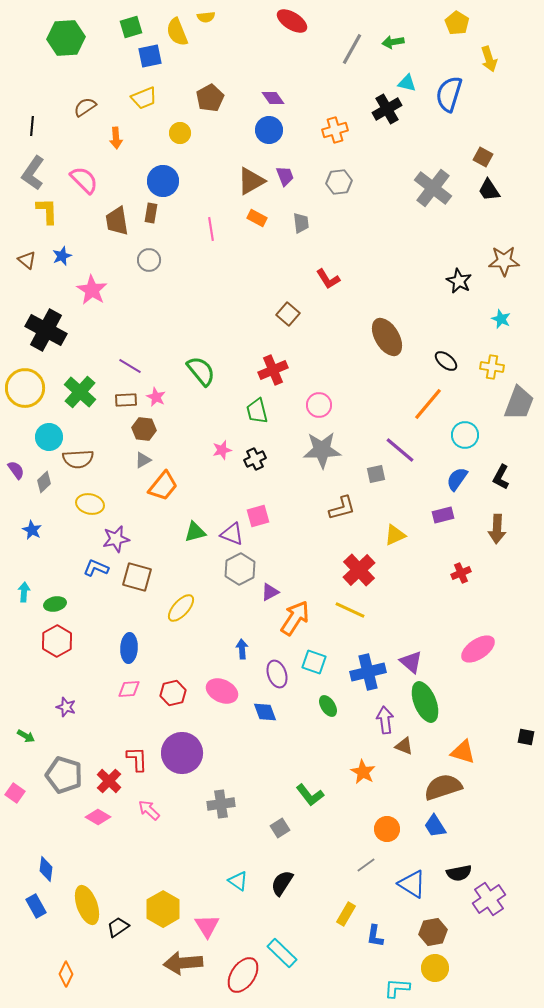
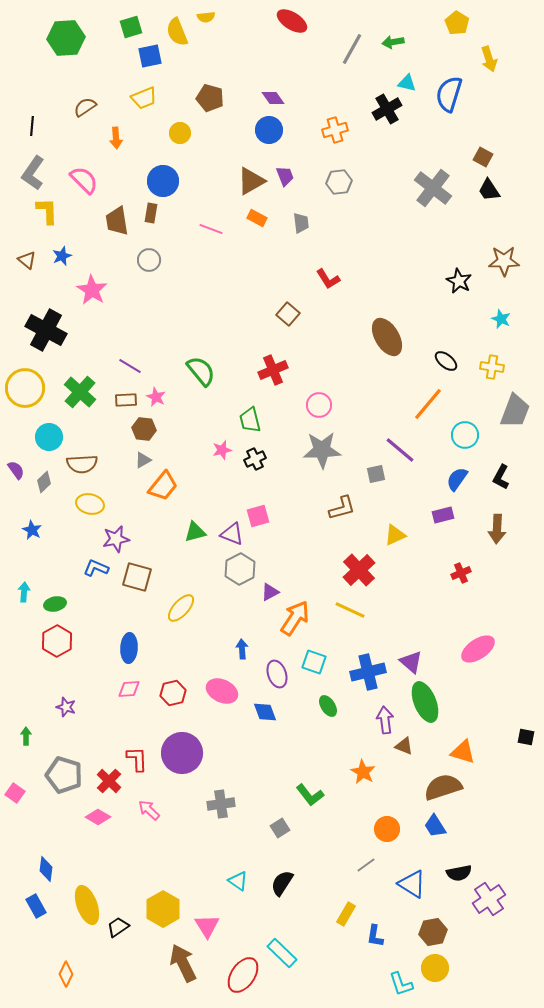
brown pentagon at (210, 98): rotated 28 degrees counterclockwise
pink line at (211, 229): rotated 60 degrees counterclockwise
gray trapezoid at (519, 403): moved 4 px left, 8 px down
green trapezoid at (257, 411): moved 7 px left, 9 px down
brown semicircle at (78, 459): moved 4 px right, 5 px down
green arrow at (26, 736): rotated 120 degrees counterclockwise
brown arrow at (183, 963): rotated 69 degrees clockwise
cyan L-shape at (397, 988): moved 4 px right, 4 px up; rotated 112 degrees counterclockwise
